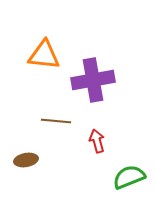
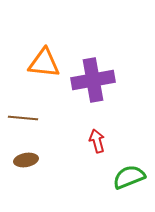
orange triangle: moved 8 px down
brown line: moved 33 px left, 3 px up
